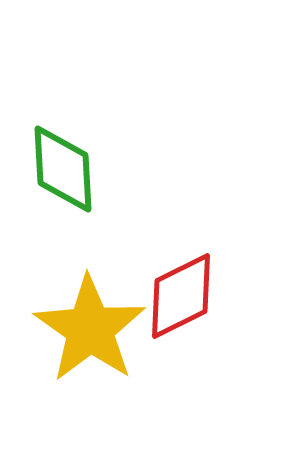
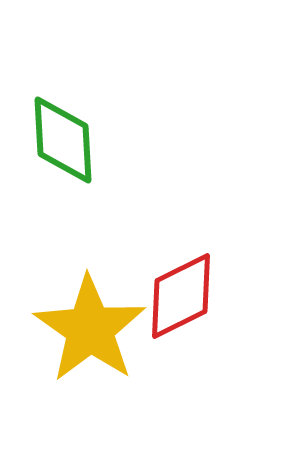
green diamond: moved 29 px up
